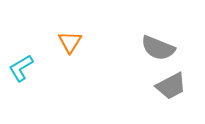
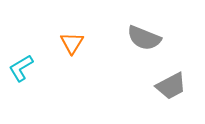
orange triangle: moved 2 px right, 1 px down
gray semicircle: moved 14 px left, 10 px up
